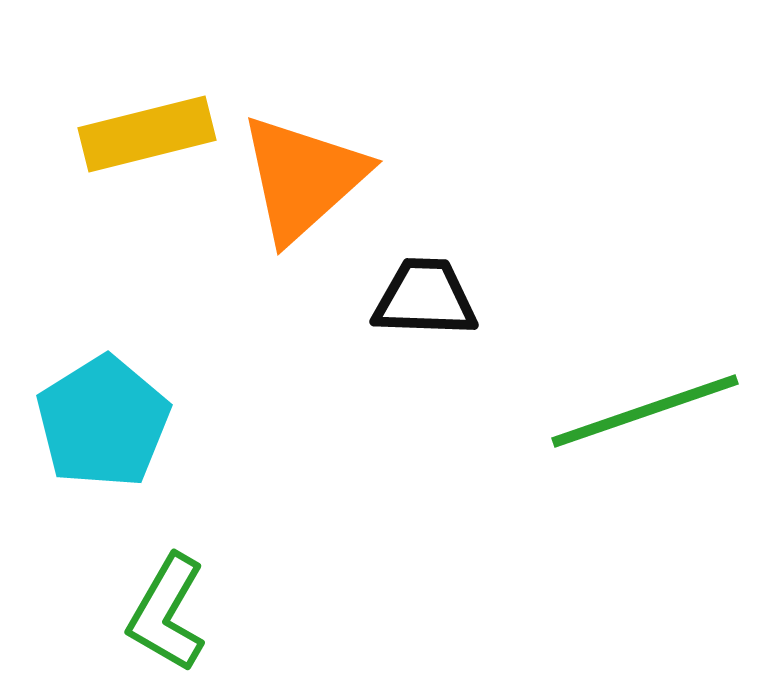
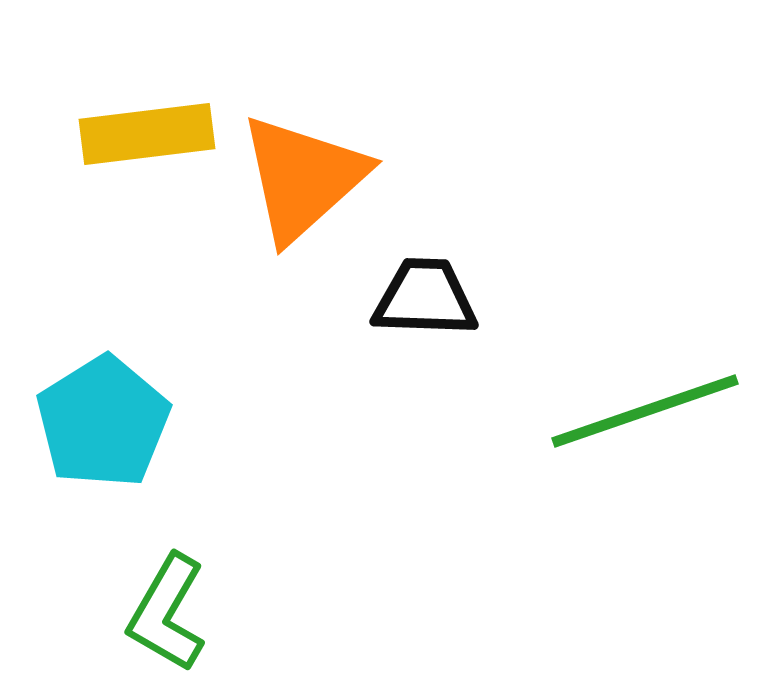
yellow rectangle: rotated 7 degrees clockwise
